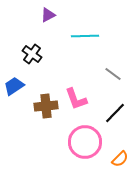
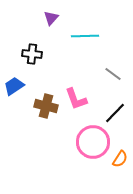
purple triangle: moved 3 px right, 3 px down; rotated 21 degrees counterclockwise
black cross: rotated 30 degrees counterclockwise
brown cross: rotated 20 degrees clockwise
pink circle: moved 8 px right
orange semicircle: rotated 12 degrees counterclockwise
